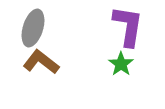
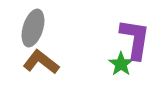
purple L-shape: moved 7 px right, 13 px down
